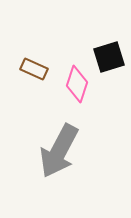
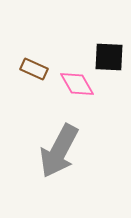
black square: rotated 20 degrees clockwise
pink diamond: rotated 48 degrees counterclockwise
